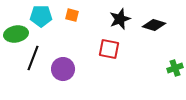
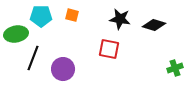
black star: rotated 30 degrees clockwise
